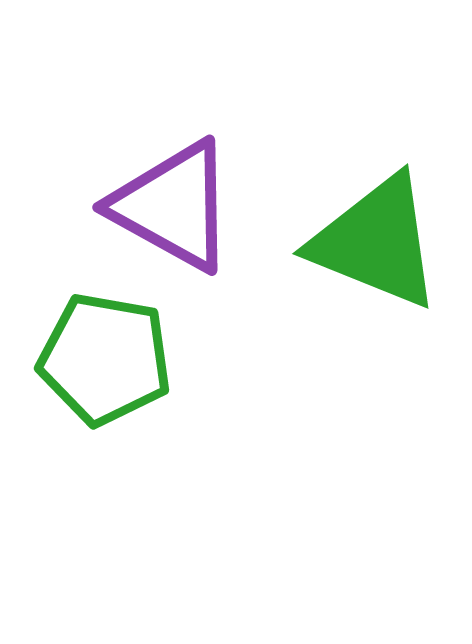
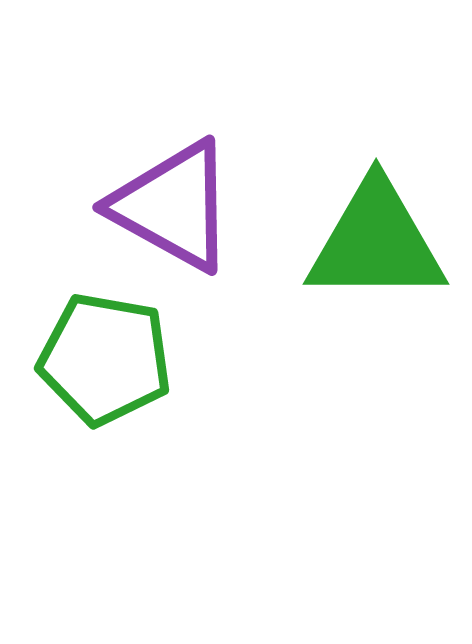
green triangle: rotated 22 degrees counterclockwise
